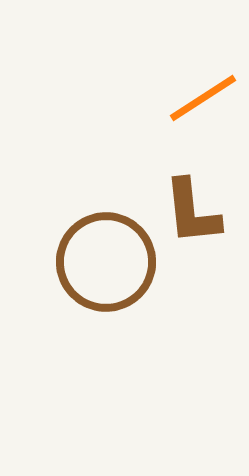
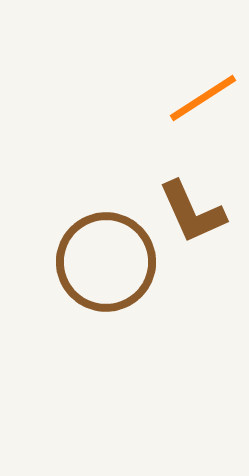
brown L-shape: rotated 18 degrees counterclockwise
